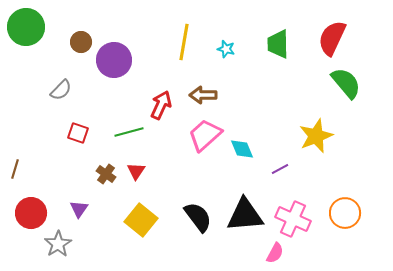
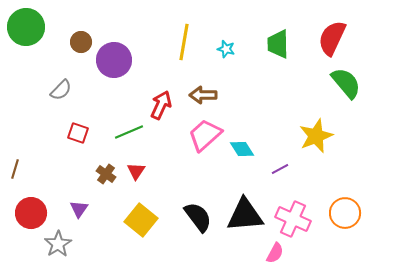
green line: rotated 8 degrees counterclockwise
cyan diamond: rotated 10 degrees counterclockwise
